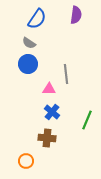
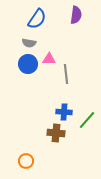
gray semicircle: rotated 24 degrees counterclockwise
pink triangle: moved 30 px up
blue cross: moved 12 px right; rotated 35 degrees counterclockwise
green line: rotated 18 degrees clockwise
brown cross: moved 9 px right, 5 px up
